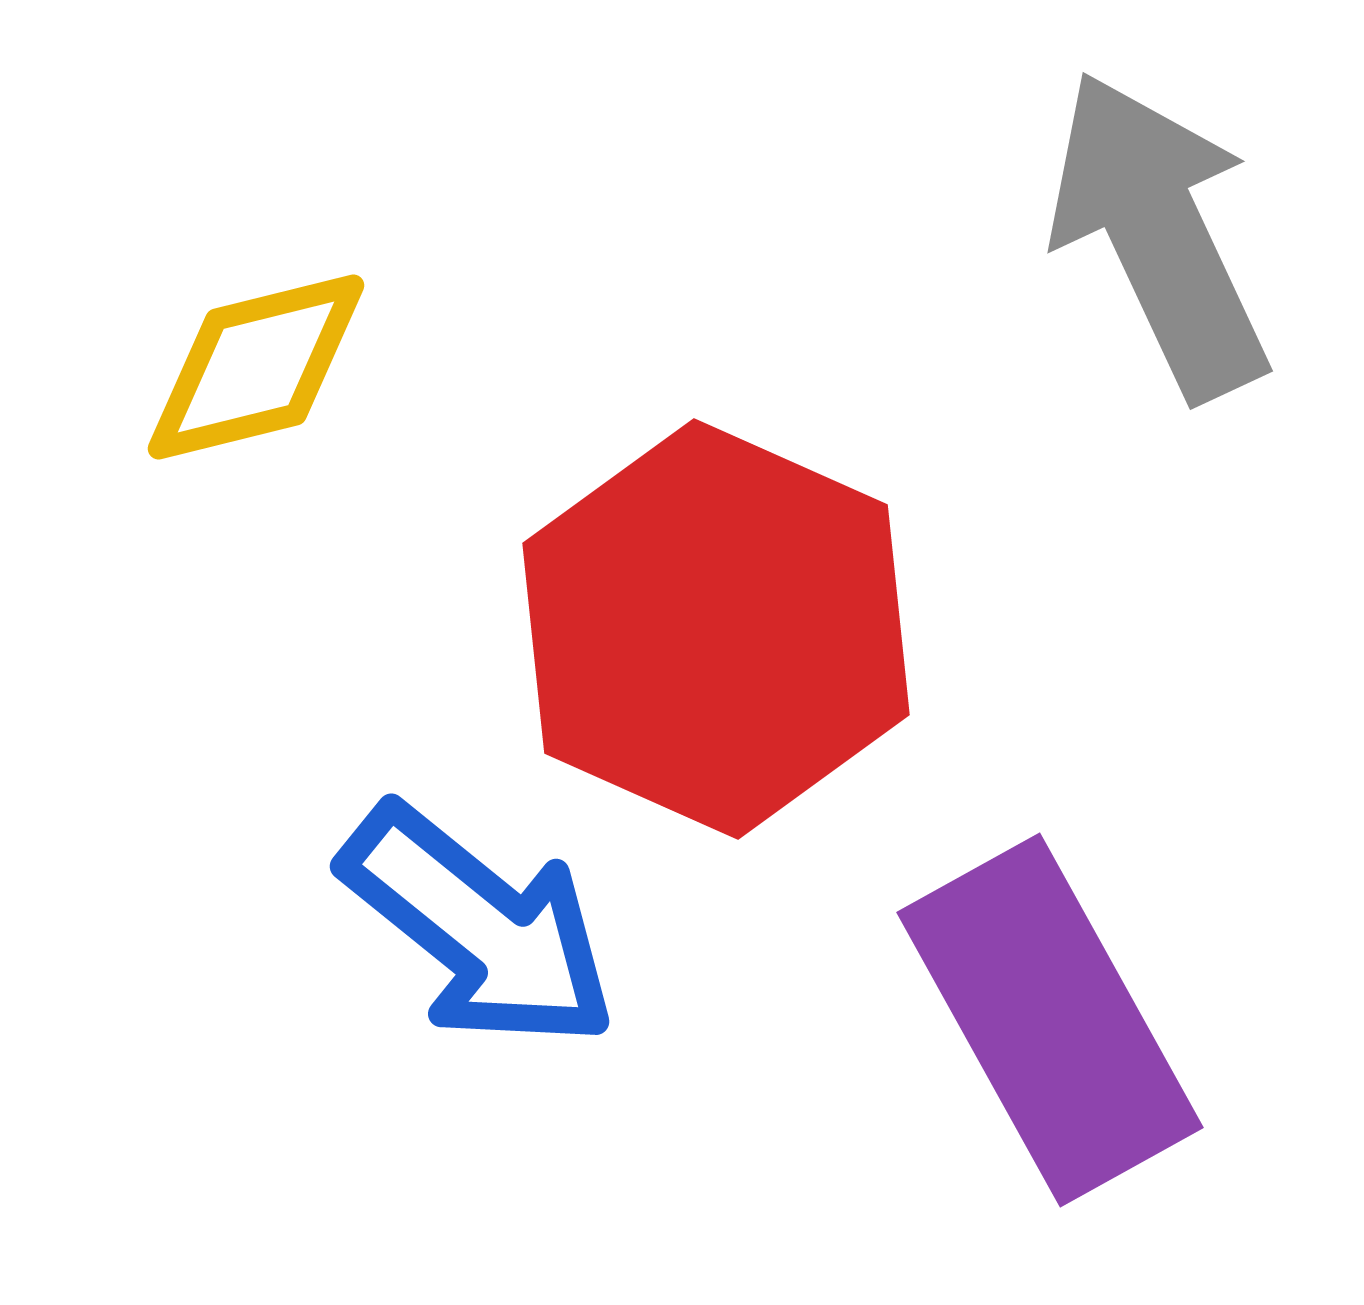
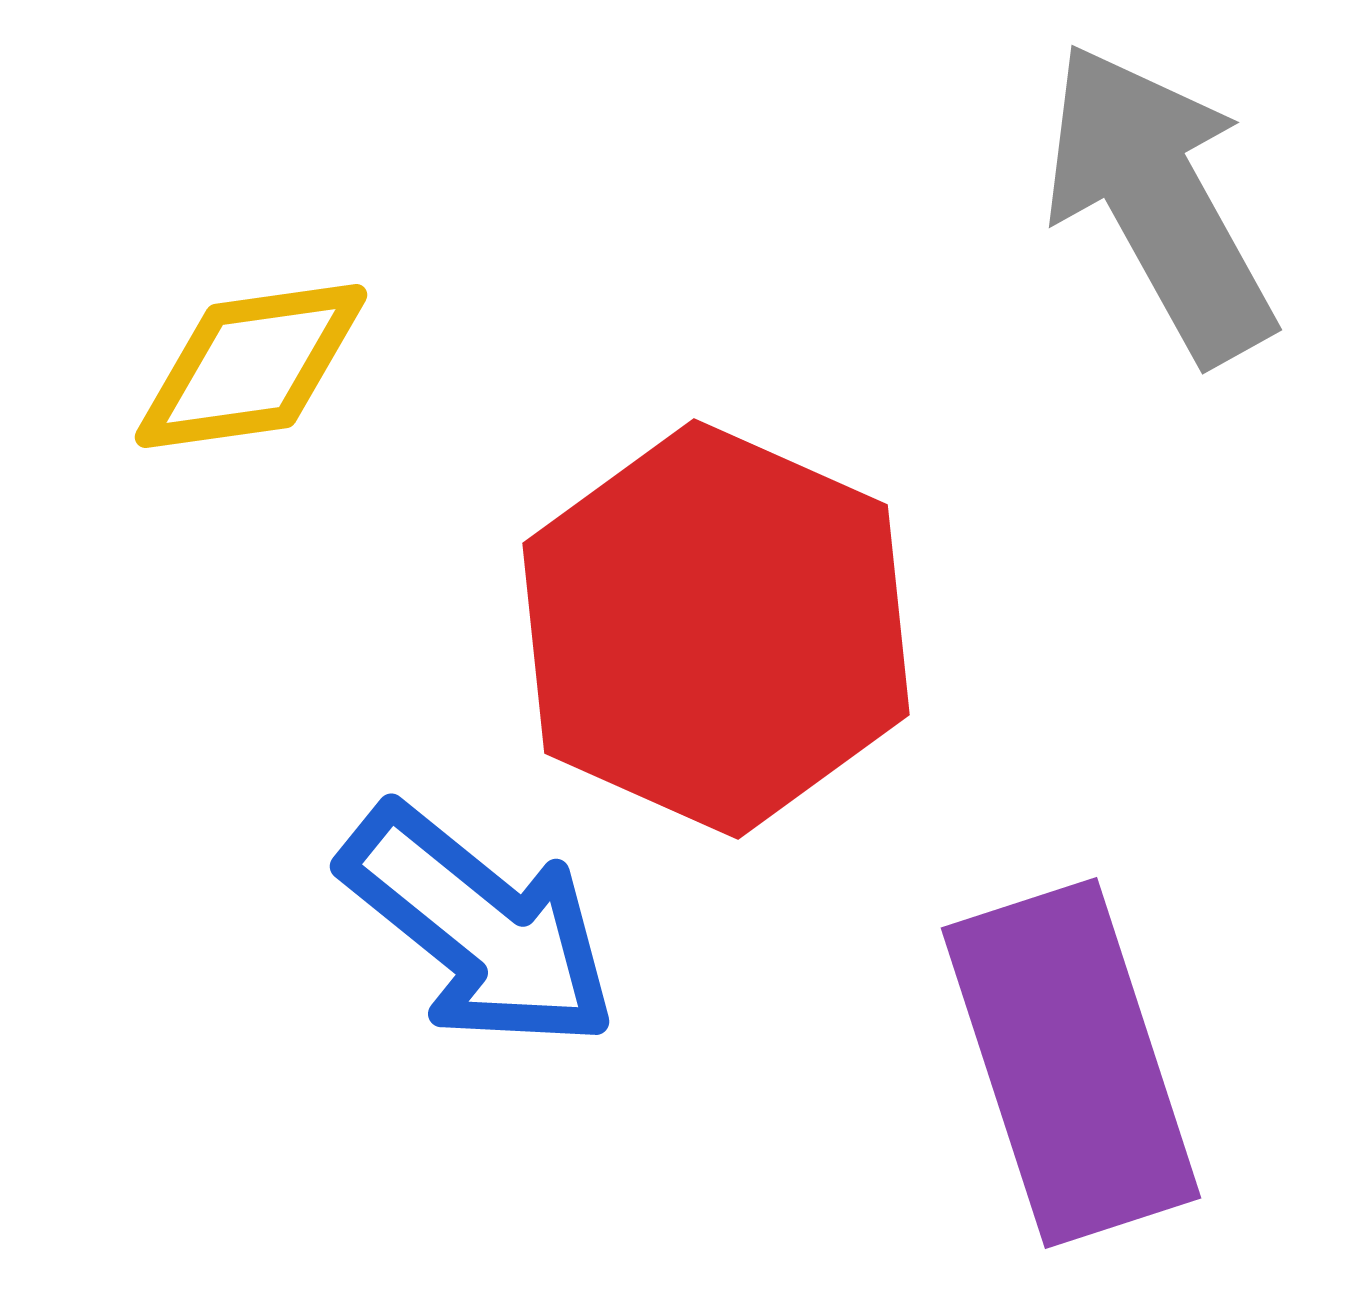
gray arrow: moved 33 px up; rotated 4 degrees counterclockwise
yellow diamond: moved 5 px left, 1 px up; rotated 6 degrees clockwise
purple rectangle: moved 21 px right, 43 px down; rotated 11 degrees clockwise
